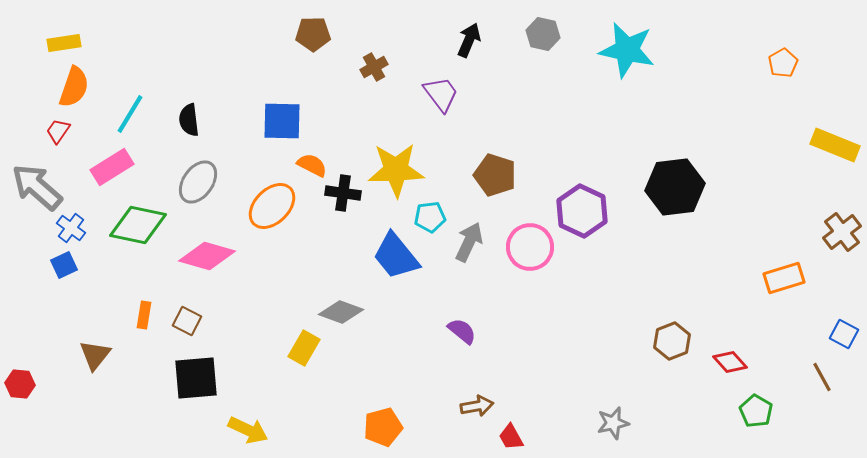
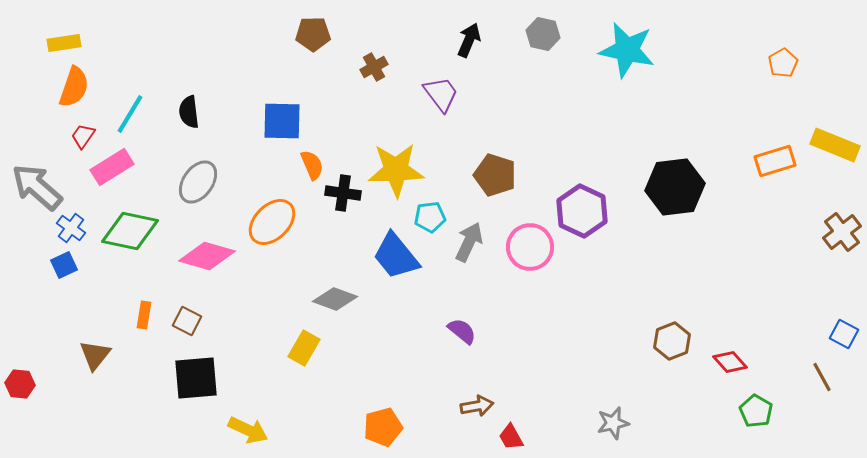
black semicircle at (189, 120): moved 8 px up
red trapezoid at (58, 131): moved 25 px right, 5 px down
orange semicircle at (312, 165): rotated 40 degrees clockwise
orange ellipse at (272, 206): moved 16 px down
green diamond at (138, 225): moved 8 px left, 6 px down
orange rectangle at (784, 278): moved 9 px left, 117 px up
gray diamond at (341, 312): moved 6 px left, 13 px up
